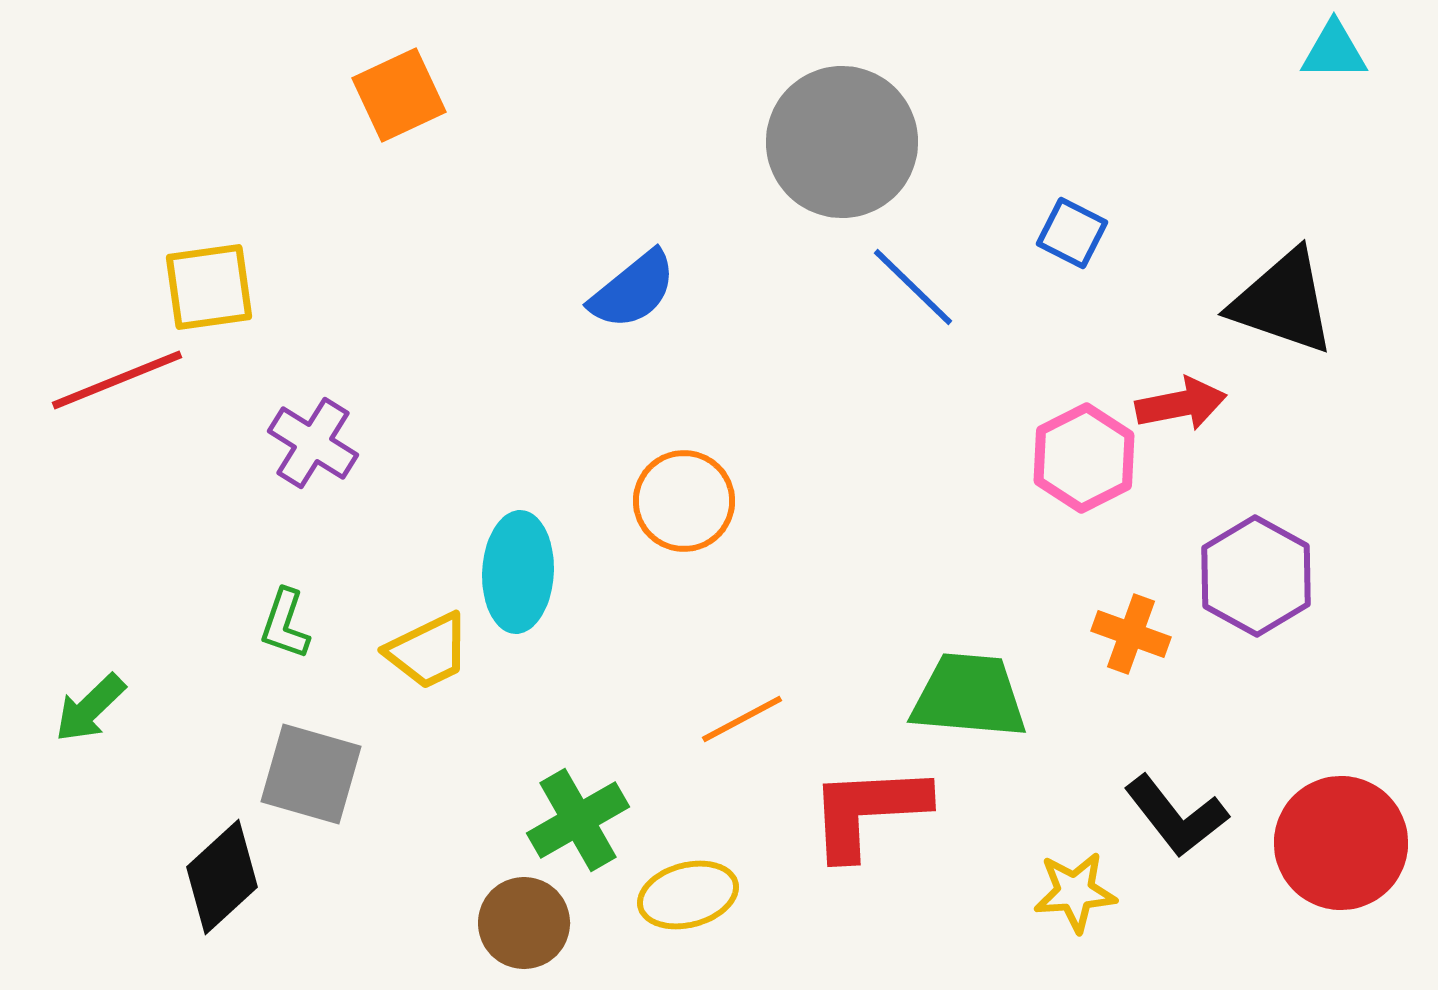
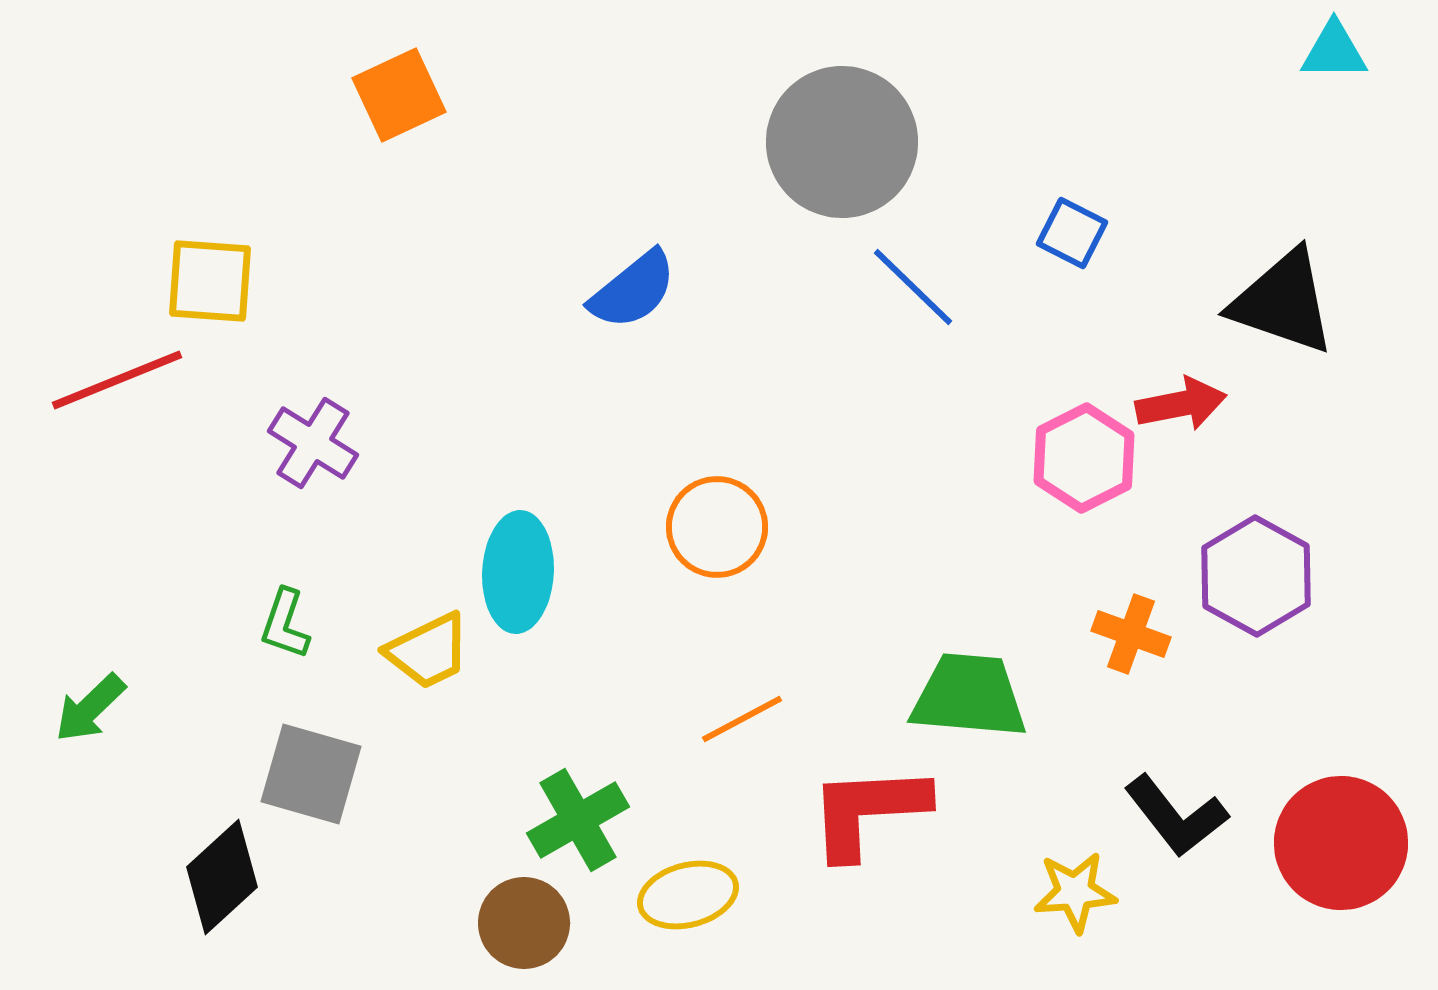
yellow square: moved 1 px right, 6 px up; rotated 12 degrees clockwise
orange circle: moved 33 px right, 26 px down
